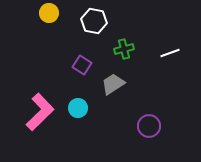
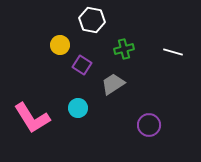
yellow circle: moved 11 px right, 32 px down
white hexagon: moved 2 px left, 1 px up
white line: moved 3 px right, 1 px up; rotated 36 degrees clockwise
pink L-shape: moved 8 px left, 6 px down; rotated 102 degrees clockwise
purple circle: moved 1 px up
